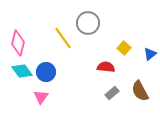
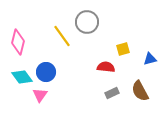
gray circle: moved 1 px left, 1 px up
yellow line: moved 1 px left, 2 px up
pink diamond: moved 1 px up
yellow square: moved 1 px left, 1 px down; rotated 32 degrees clockwise
blue triangle: moved 5 px down; rotated 24 degrees clockwise
cyan diamond: moved 6 px down
gray rectangle: rotated 16 degrees clockwise
pink triangle: moved 1 px left, 2 px up
